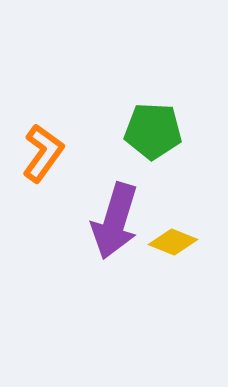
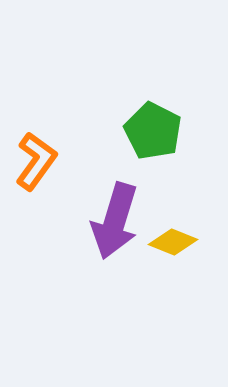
green pentagon: rotated 24 degrees clockwise
orange L-shape: moved 7 px left, 8 px down
